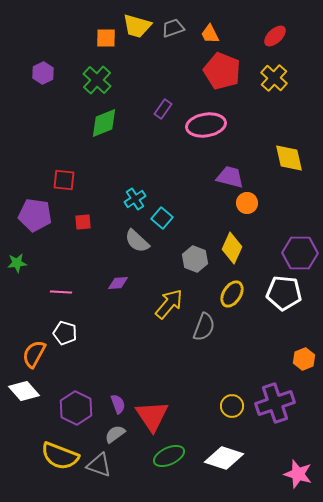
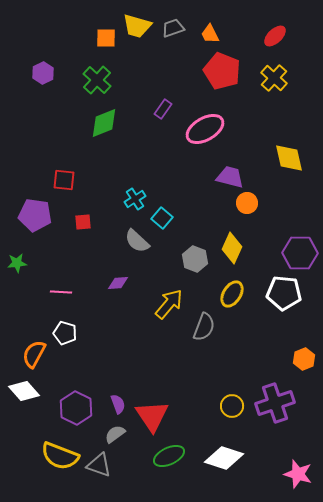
pink ellipse at (206, 125): moved 1 px left, 4 px down; rotated 21 degrees counterclockwise
